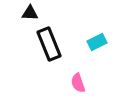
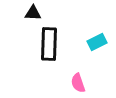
black triangle: moved 3 px right
black rectangle: rotated 24 degrees clockwise
